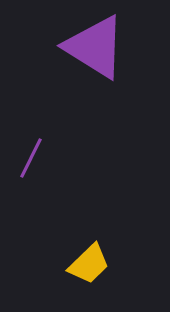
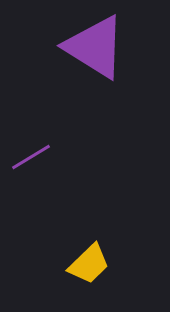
purple line: moved 1 px up; rotated 33 degrees clockwise
